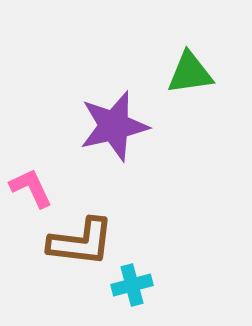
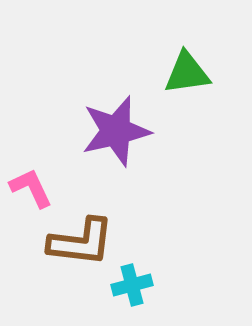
green triangle: moved 3 px left
purple star: moved 2 px right, 5 px down
